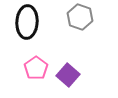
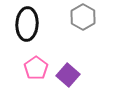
gray hexagon: moved 3 px right; rotated 10 degrees clockwise
black ellipse: moved 2 px down
